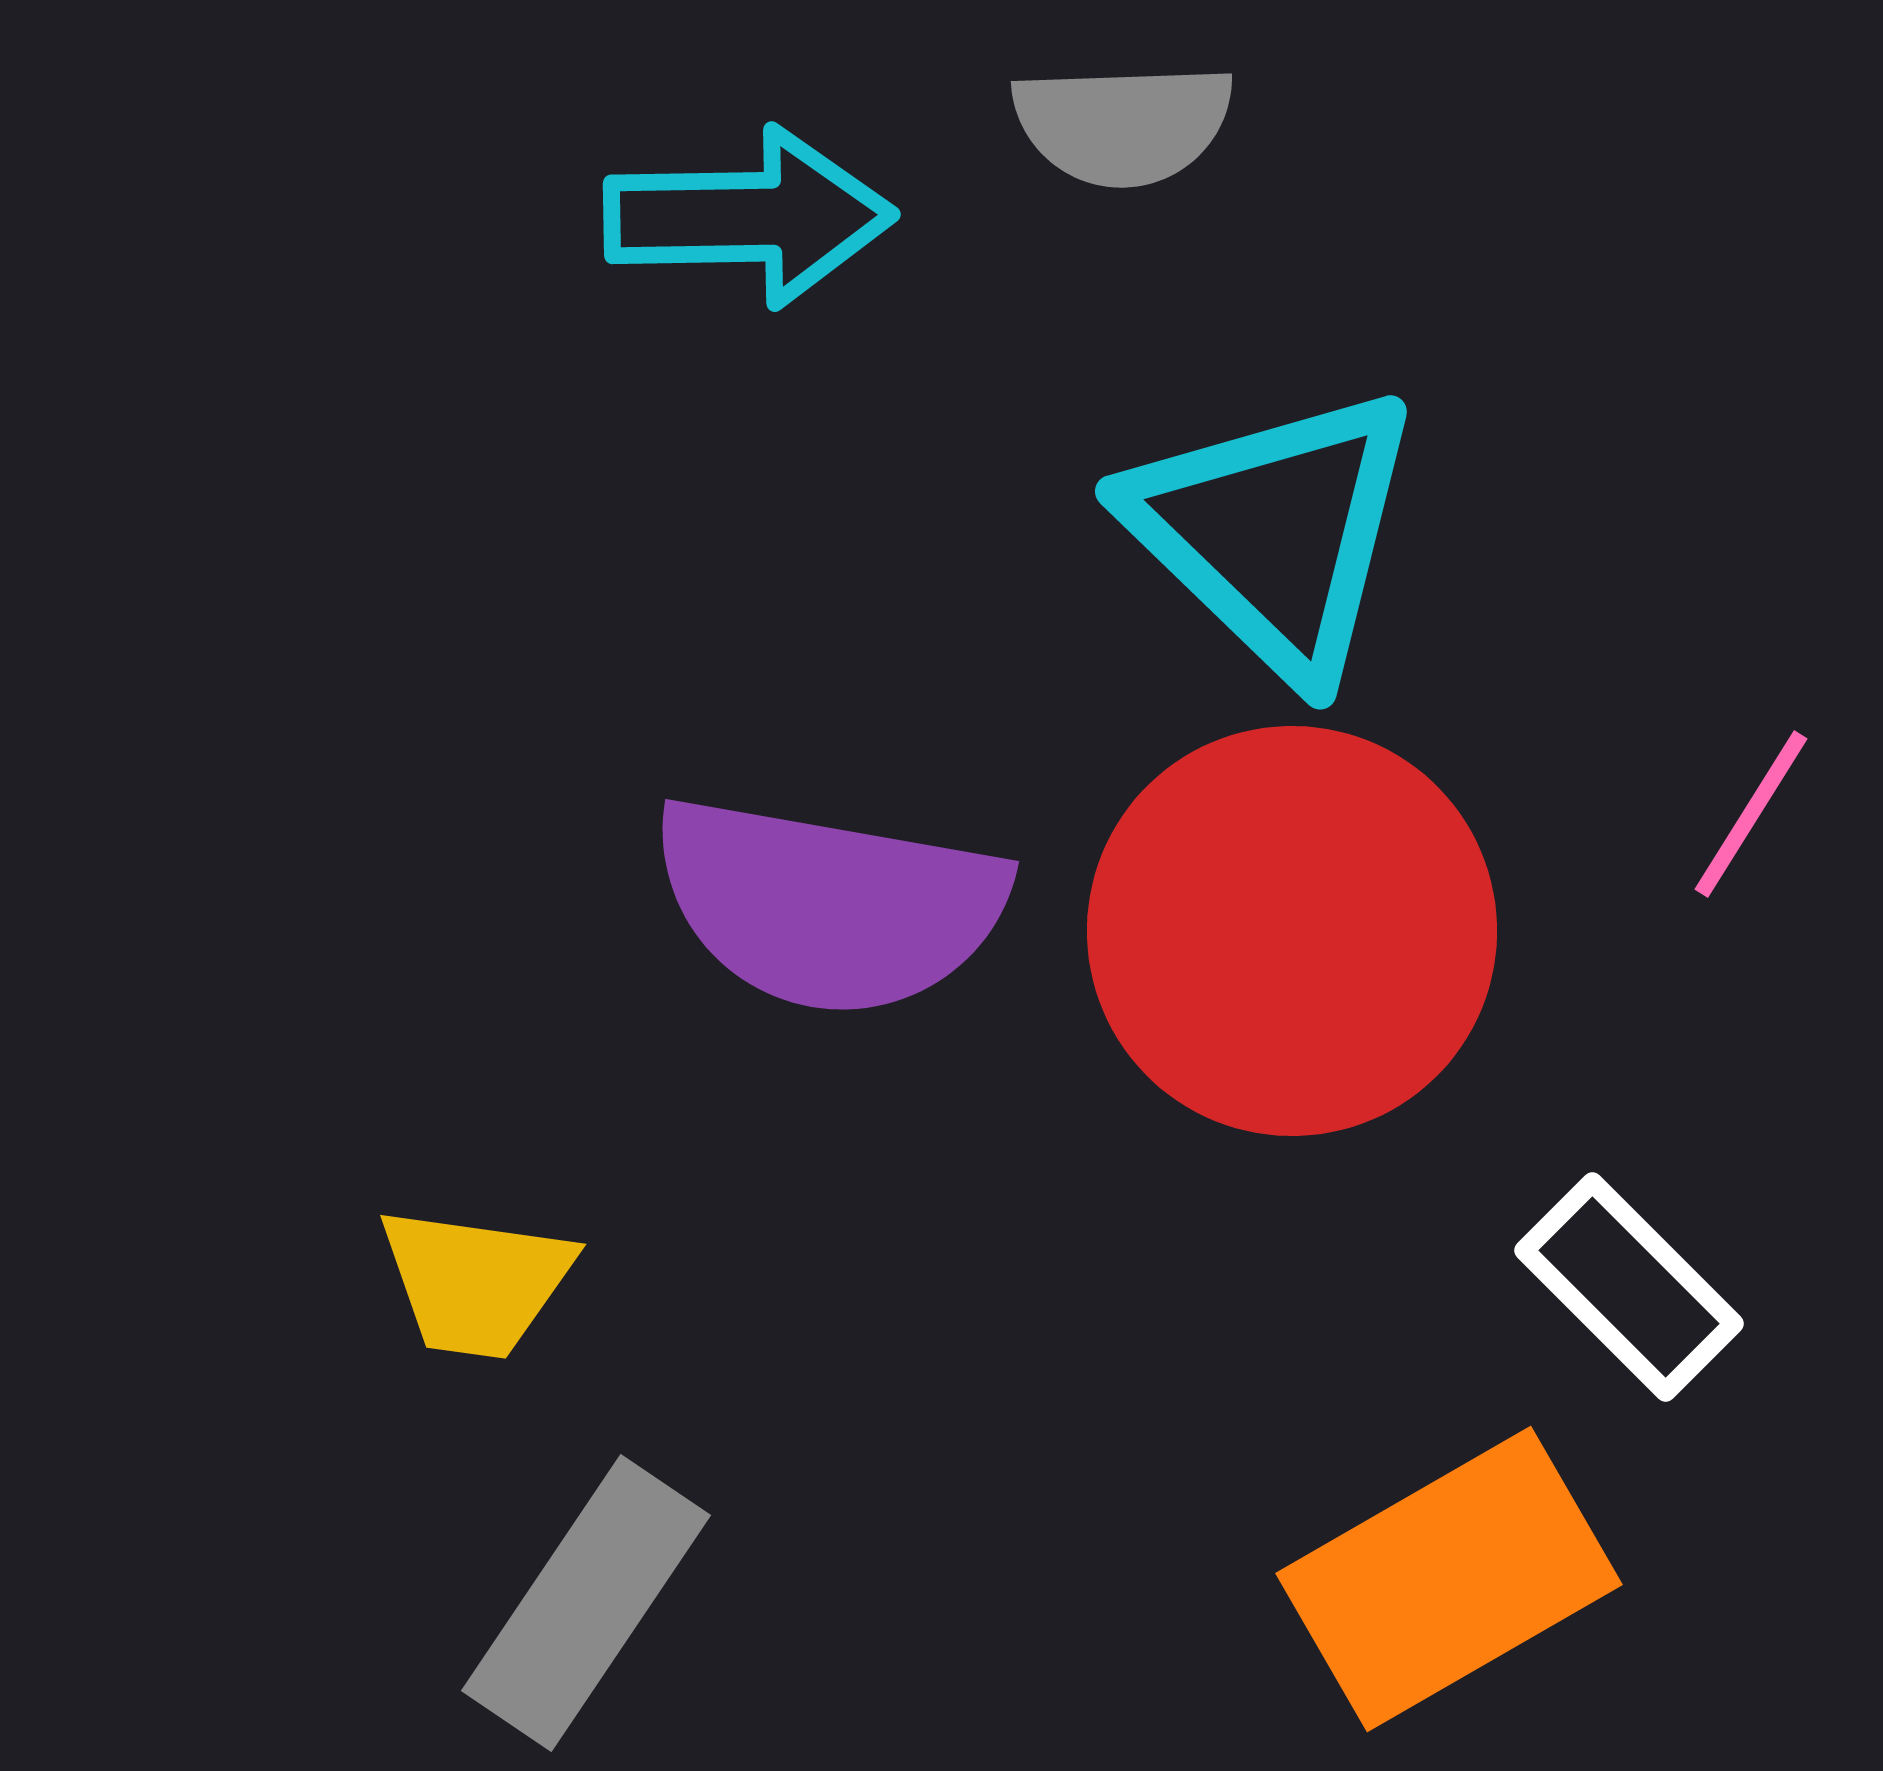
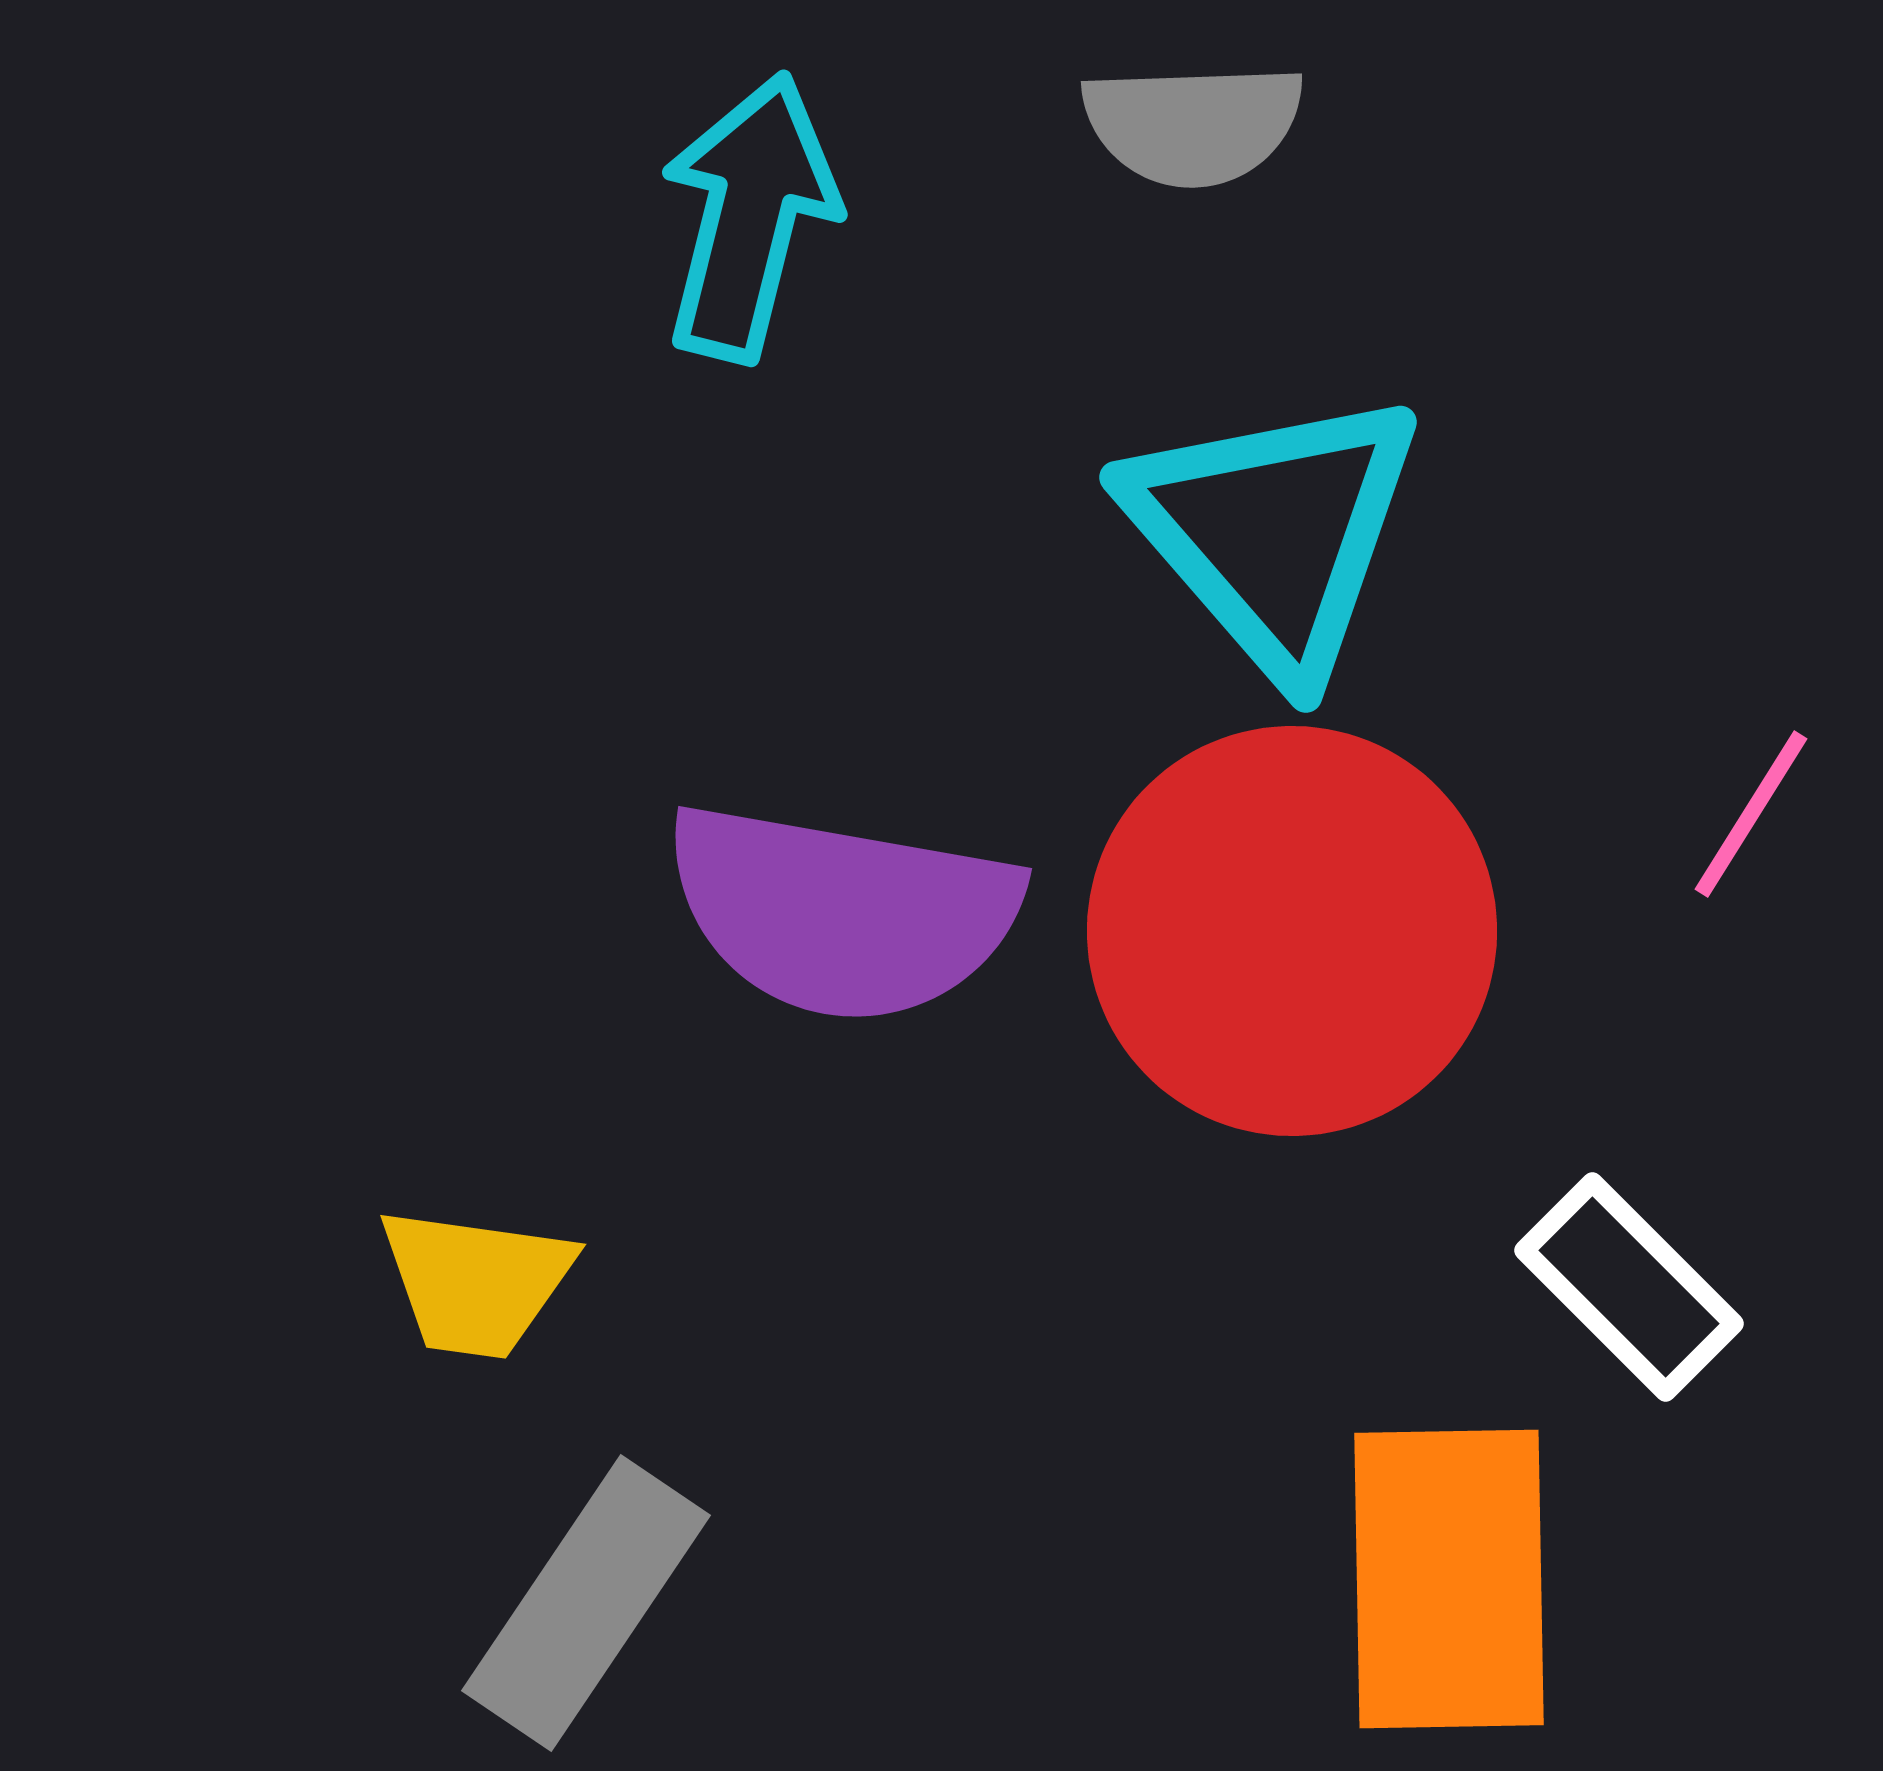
gray semicircle: moved 70 px right
cyan arrow: rotated 75 degrees counterclockwise
cyan triangle: rotated 5 degrees clockwise
purple semicircle: moved 13 px right, 7 px down
orange rectangle: rotated 61 degrees counterclockwise
